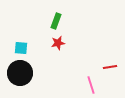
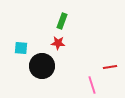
green rectangle: moved 6 px right
red star: rotated 16 degrees clockwise
black circle: moved 22 px right, 7 px up
pink line: moved 1 px right
